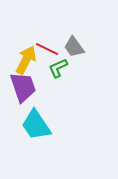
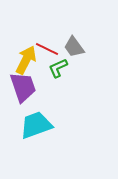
cyan trapezoid: rotated 104 degrees clockwise
